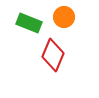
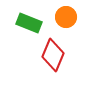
orange circle: moved 2 px right
